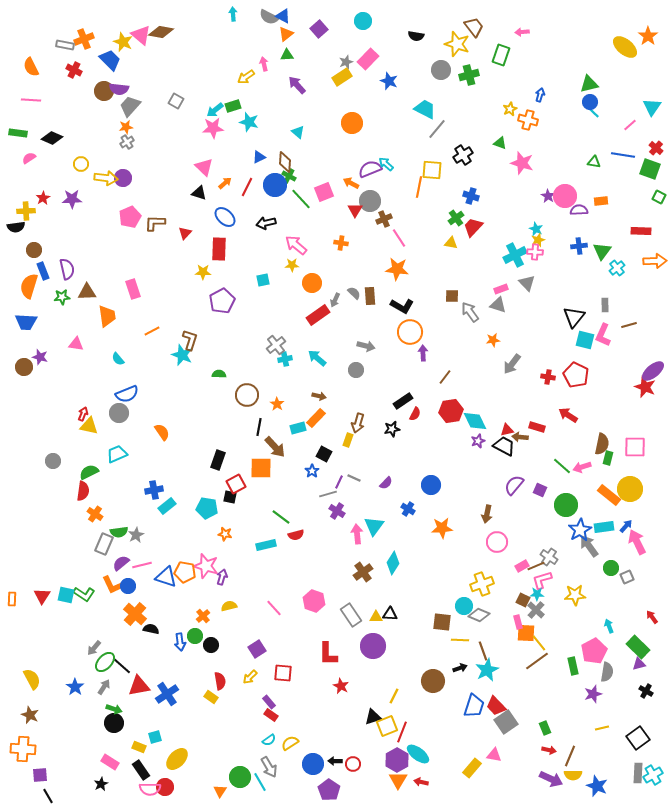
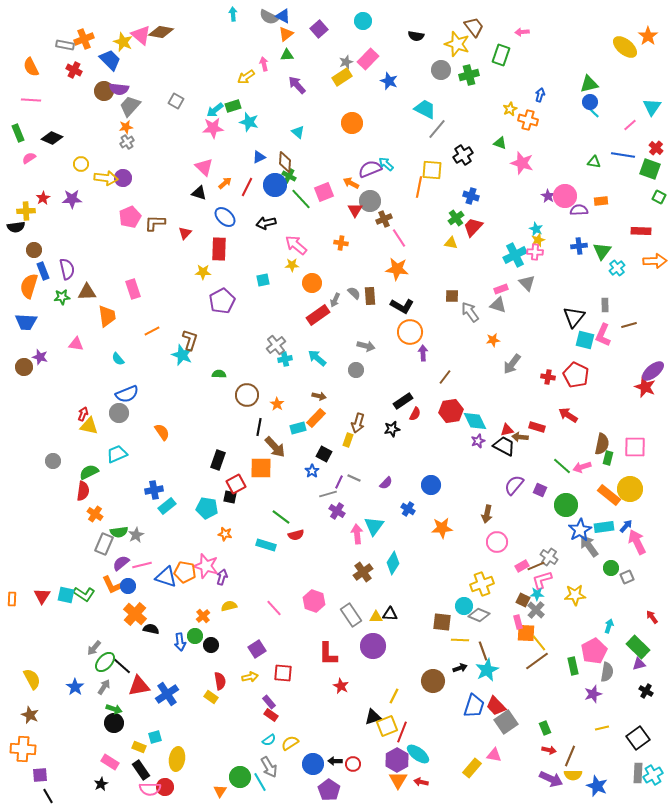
green rectangle at (18, 133): rotated 60 degrees clockwise
cyan rectangle at (266, 545): rotated 30 degrees clockwise
cyan arrow at (609, 626): rotated 40 degrees clockwise
yellow arrow at (250, 677): rotated 147 degrees counterclockwise
yellow ellipse at (177, 759): rotated 35 degrees counterclockwise
